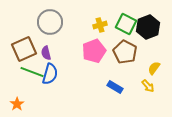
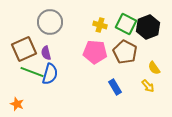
yellow cross: rotated 32 degrees clockwise
pink pentagon: moved 1 px right, 1 px down; rotated 25 degrees clockwise
yellow semicircle: rotated 72 degrees counterclockwise
blue rectangle: rotated 28 degrees clockwise
orange star: rotated 16 degrees counterclockwise
